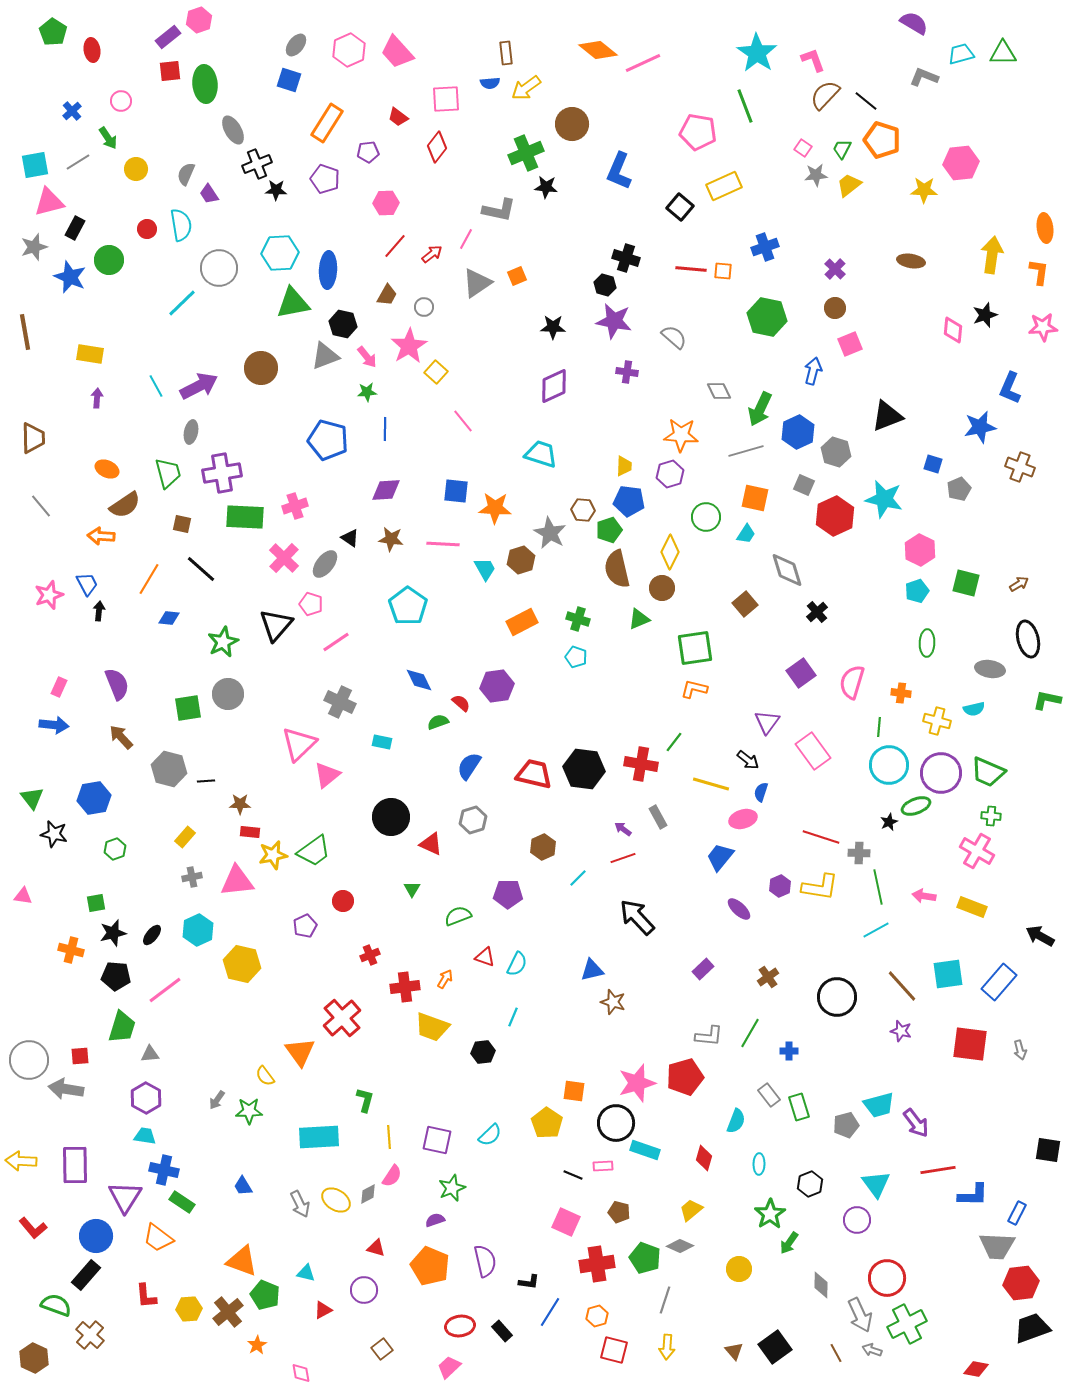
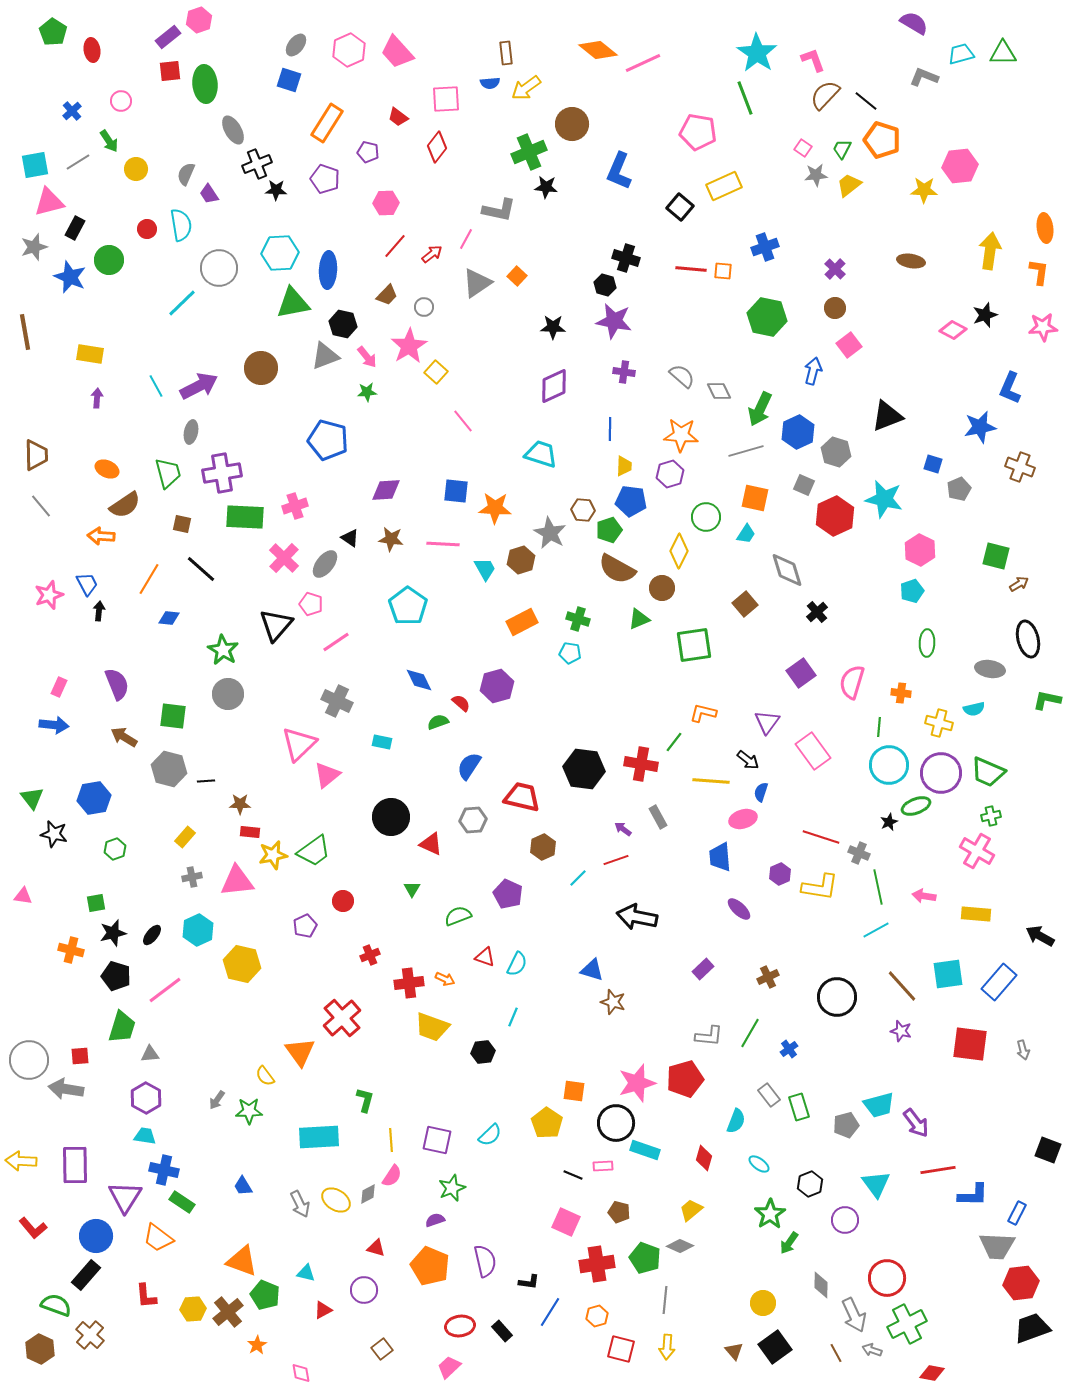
green line at (745, 106): moved 8 px up
green arrow at (108, 138): moved 1 px right, 3 px down
purple pentagon at (368, 152): rotated 20 degrees clockwise
green cross at (526, 153): moved 3 px right, 1 px up
pink hexagon at (961, 163): moved 1 px left, 3 px down
yellow arrow at (992, 255): moved 2 px left, 4 px up
orange square at (517, 276): rotated 24 degrees counterclockwise
brown trapezoid at (387, 295): rotated 15 degrees clockwise
pink diamond at (953, 330): rotated 68 degrees counterclockwise
gray semicircle at (674, 337): moved 8 px right, 39 px down
pink square at (850, 344): moved 1 px left, 1 px down; rotated 15 degrees counterclockwise
purple cross at (627, 372): moved 3 px left
blue line at (385, 429): moved 225 px right
brown trapezoid at (33, 438): moved 3 px right, 17 px down
blue pentagon at (629, 501): moved 2 px right
yellow diamond at (670, 552): moved 9 px right, 1 px up
brown semicircle at (617, 569): rotated 48 degrees counterclockwise
green square at (966, 583): moved 30 px right, 27 px up
cyan pentagon at (917, 591): moved 5 px left
green star at (223, 642): moved 8 px down; rotated 16 degrees counterclockwise
green square at (695, 648): moved 1 px left, 3 px up
cyan pentagon at (576, 657): moved 6 px left, 4 px up; rotated 10 degrees counterclockwise
purple hexagon at (497, 686): rotated 8 degrees counterclockwise
orange L-shape at (694, 689): moved 9 px right, 24 px down
gray cross at (340, 702): moved 3 px left, 1 px up
green square at (188, 708): moved 15 px left, 8 px down; rotated 16 degrees clockwise
yellow cross at (937, 721): moved 2 px right, 2 px down
brown arrow at (121, 737): moved 3 px right; rotated 16 degrees counterclockwise
red trapezoid at (534, 774): moved 12 px left, 23 px down
yellow line at (711, 784): moved 3 px up; rotated 12 degrees counterclockwise
green cross at (991, 816): rotated 18 degrees counterclockwise
gray hexagon at (473, 820): rotated 12 degrees clockwise
gray cross at (859, 853): rotated 20 degrees clockwise
blue trapezoid at (720, 857): rotated 44 degrees counterclockwise
red line at (623, 858): moved 7 px left, 2 px down
purple hexagon at (780, 886): moved 12 px up
purple pentagon at (508, 894): rotated 24 degrees clockwise
yellow rectangle at (972, 907): moved 4 px right, 7 px down; rotated 16 degrees counterclockwise
black arrow at (637, 917): rotated 36 degrees counterclockwise
blue triangle at (592, 970): rotated 30 degrees clockwise
black pentagon at (116, 976): rotated 12 degrees clockwise
brown cross at (768, 977): rotated 10 degrees clockwise
orange arrow at (445, 979): rotated 84 degrees clockwise
red cross at (405, 987): moved 4 px right, 4 px up
gray arrow at (1020, 1050): moved 3 px right
blue cross at (789, 1051): moved 2 px up; rotated 36 degrees counterclockwise
red pentagon at (685, 1077): moved 2 px down
yellow line at (389, 1137): moved 2 px right, 3 px down
black square at (1048, 1150): rotated 12 degrees clockwise
cyan ellipse at (759, 1164): rotated 55 degrees counterclockwise
purple circle at (857, 1220): moved 12 px left
yellow circle at (739, 1269): moved 24 px right, 34 px down
gray line at (665, 1300): rotated 12 degrees counterclockwise
yellow hexagon at (189, 1309): moved 4 px right
gray arrow at (860, 1315): moved 6 px left
red square at (614, 1350): moved 7 px right, 1 px up
brown hexagon at (34, 1358): moved 6 px right, 9 px up
red diamond at (976, 1369): moved 44 px left, 4 px down
